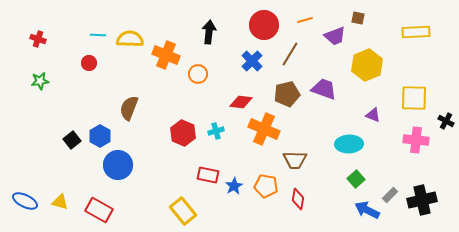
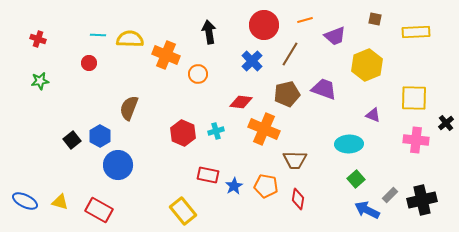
brown square at (358, 18): moved 17 px right, 1 px down
black arrow at (209, 32): rotated 15 degrees counterclockwise
black cross at (446, 121): moved 2 px down; rotated 21 degrees clockwise
